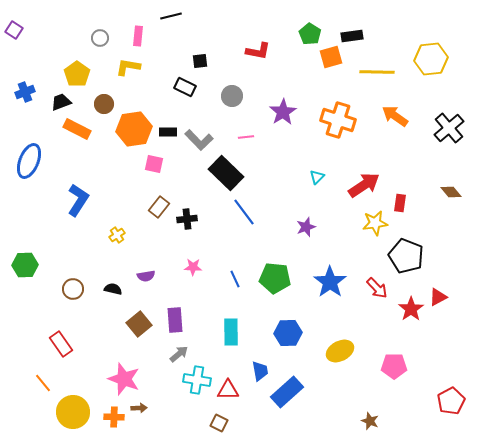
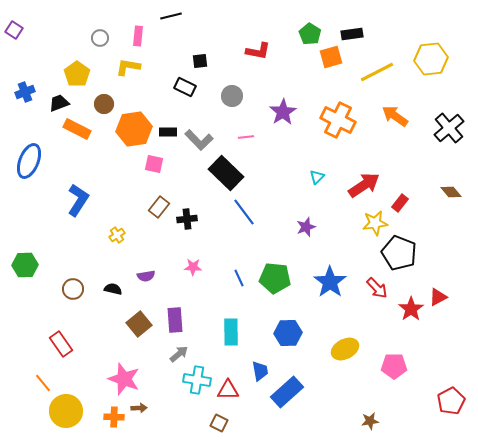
black rectangle at (352, 36): moved 2 px up
yellow line at (377, 72): rotated 28 degrees counterclockwise
black trapezoid at (61, 102): moved 2 px left, 1 px down
orange cross at (338, 120): rotated 8 degrees clockwise
red rectangle at (400, 203): rotated 30 degrees clockwise
black pentagon at (406, 256): moved 7 px left, 3 px up
blue line at (235, 279): moved 4 px right, 1 px up
yellow ellipse at (340, 351): moved 5 px right, 2 px up
yellow circle at (73, 412): moved 7 px left, 1 px up
brown star at (370, 421): rotated 30 degrees counterclockwise
